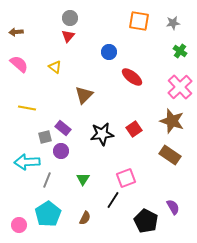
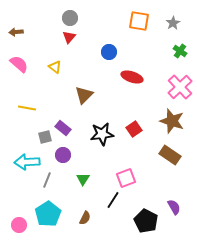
gray star: rotated 24 degrees counterclockwise
red triangle: moved 1 px right, 1 px down
red ellipse: rotated 20 degrees counterclockwise
purple circle: moved 2 px right, 4 px down
purple semicircle: moved 1 px right
